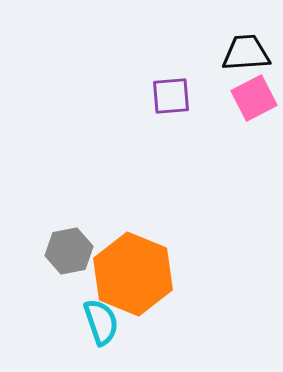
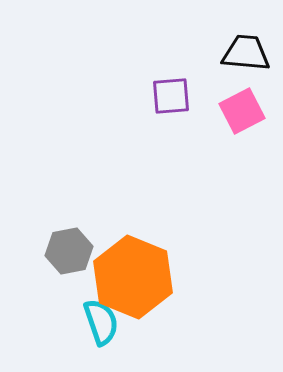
black trapezoid: rotated 9 degrees clockwise
pink square: moved 12 px left, 13 px down
orange hexagon: moved 3 px down
